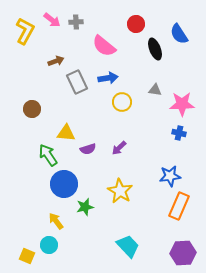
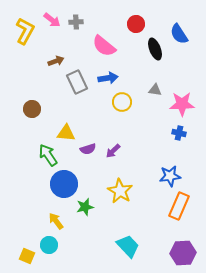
purple arrow: moved 6 px left, 3 px down
